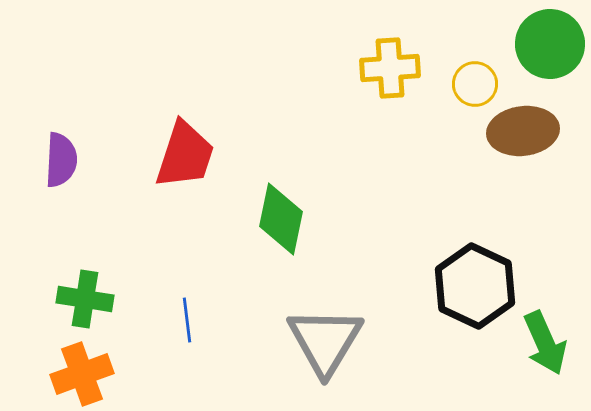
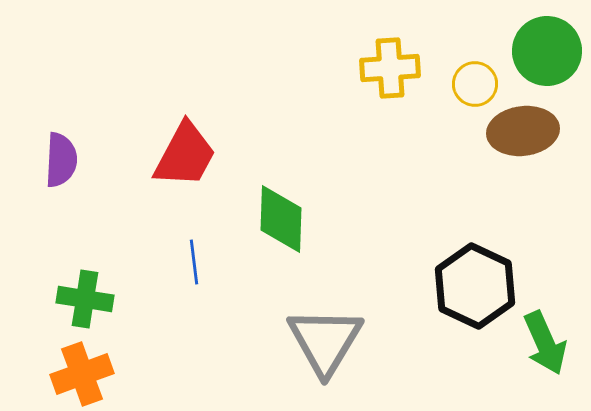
green circle: moved 3 px left, 7 px down
red trapezoid: rotated 10 degrees clockwise
green diamond: rotated 10 degrees counterclockwise
blue line: moved 7 px right, 58 px up
